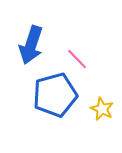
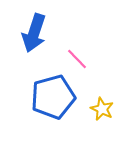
blue arrow: moved 3 px right, 12 px up
blue pentagon: moved 2 px left, 2 px down
